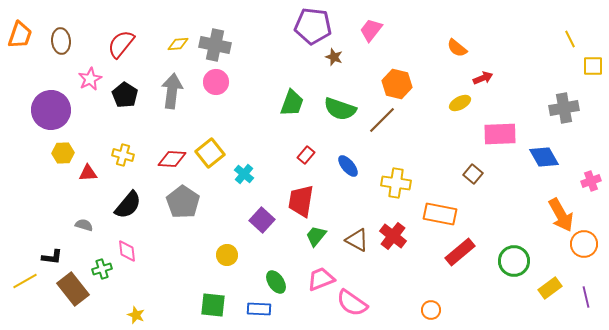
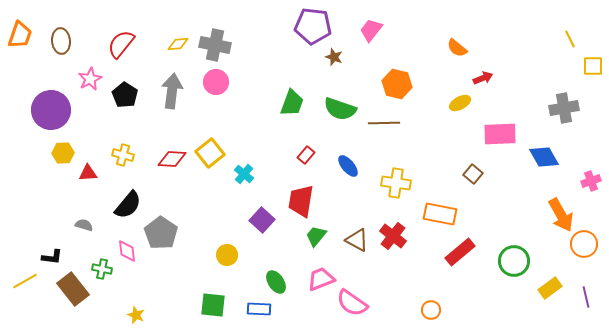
brown line at (382, 120): moved 2 px right, 3 px down; rotated 44 degrees clockwise
gray pentagon at (183, 202): moved 22 px left, 31 px down
green cross at (102, 269): rotated 30 degrees clockwise
